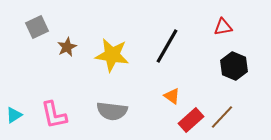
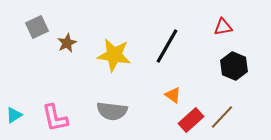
brown star: moved 4 px up
yellow star: moved 2 px right
orange triangle: moved 1 px right, 1 px up
pink L-shape: moved 1 px right, 3 px down
